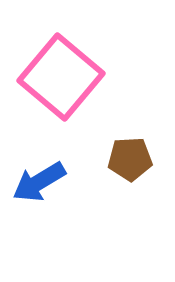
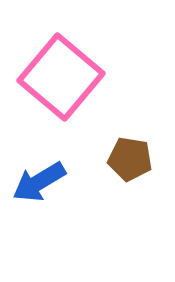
brown pentagon: rotated 12 degrees clockwise
